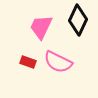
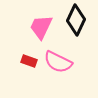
black diamond: moved 2 px left
red rectangle: moved 1 px right, 1 px up
